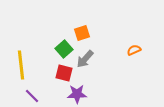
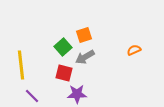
orange square: moved 2 px right, 2 px down
green square: moved 1 px left, 2 px up
gray arrow: moved 2 px up; rotated 18 degrees clockwise
